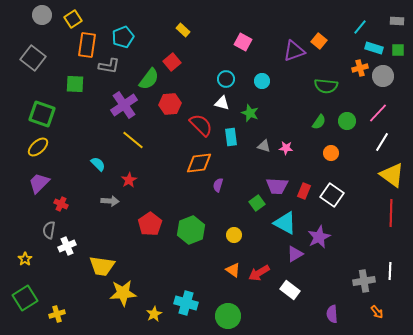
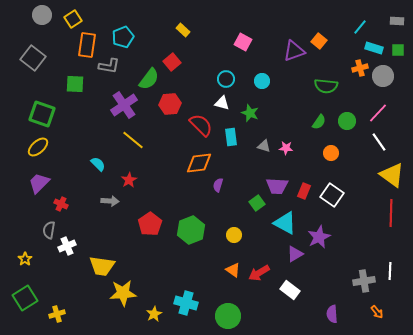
white line at (382, 142): moved 3 px left; rotated 66 degrees counterclockwise
